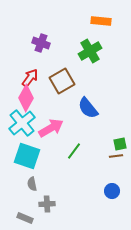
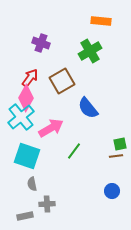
cyan cross: moved 1 px left, 6 px up
gray rectangle: moved 2 px up; rotated 35 degrees counterclockwise
